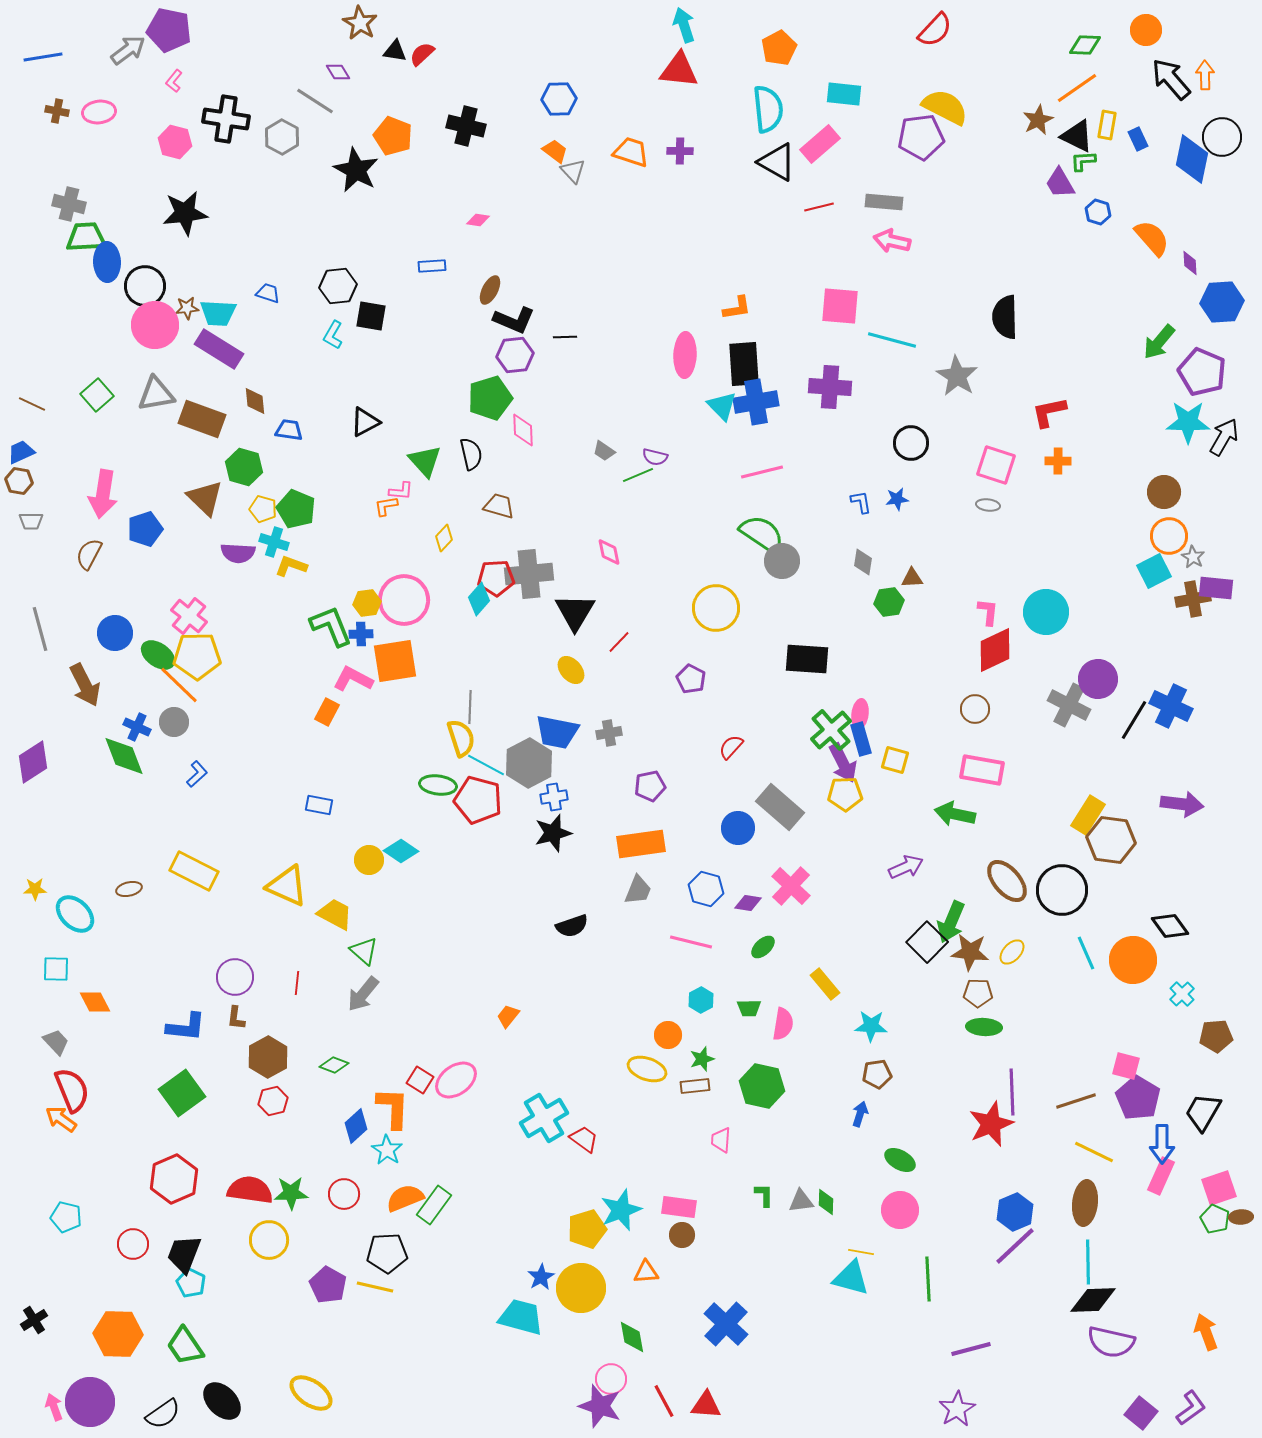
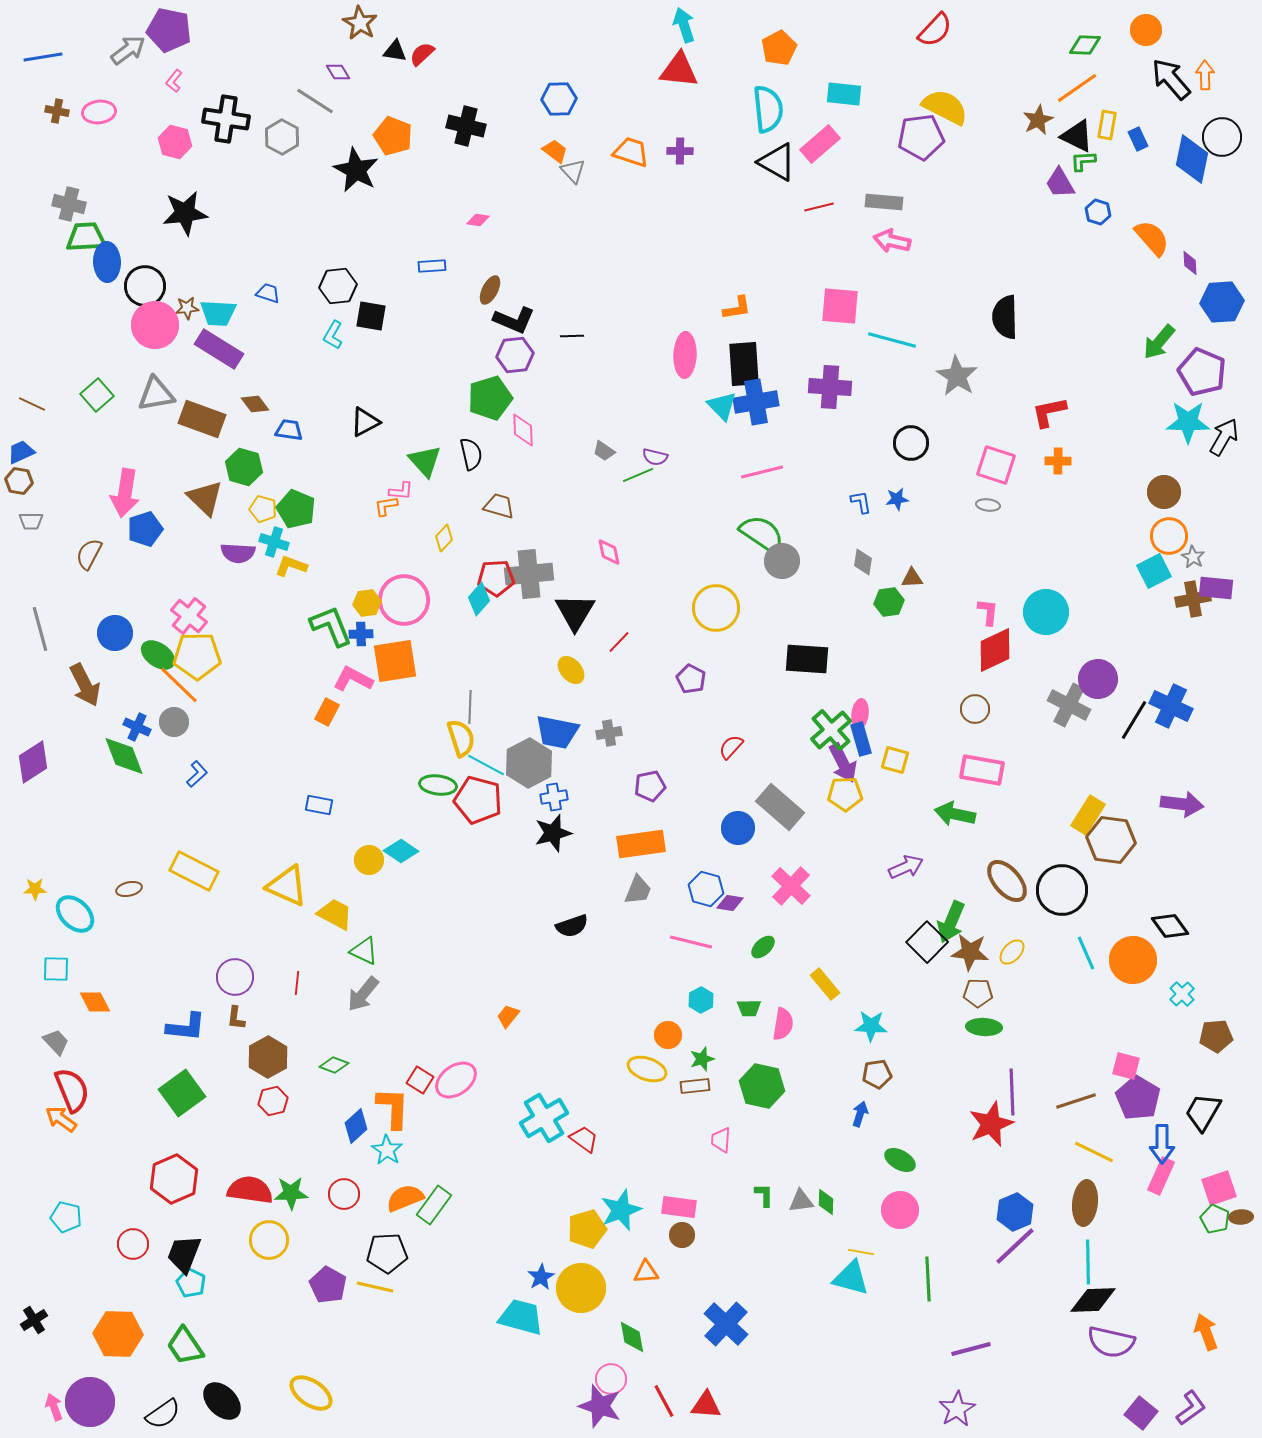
black line at (565, 337): moved 7 px right, 1 px up
brown diamond at (255, 401): moved 3 px down; rotated 32 degrees counterclockwise
pink arrow at (103, 494): moved 22 px right, 1 px up
purple diamond at (748, 903): moved 18 px left
green triangle at (364, 951): rotated 16 degrees counterclockwise
